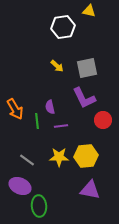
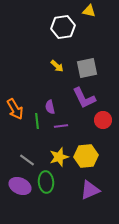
yellow star: rotated 18 degrees counterclockwise
purple triangle: rotated 35 degrees counterclockwise
green ellipse: moved 7 px right, 24 px up
